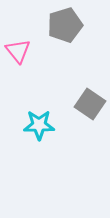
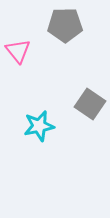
gray pentagon: rotated 16 degrees clockwise
cyan star: moved 1 px down; rotated 12 degrees counterclockwise
